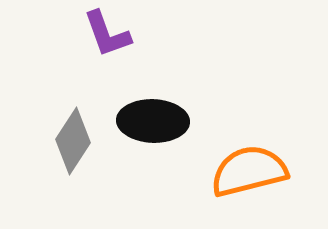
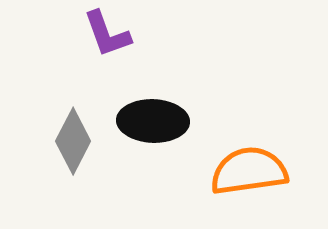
gray diamond: rotated 6 degrees counterclockwise
orange semicircle: rotated 6 degrees clockwise
